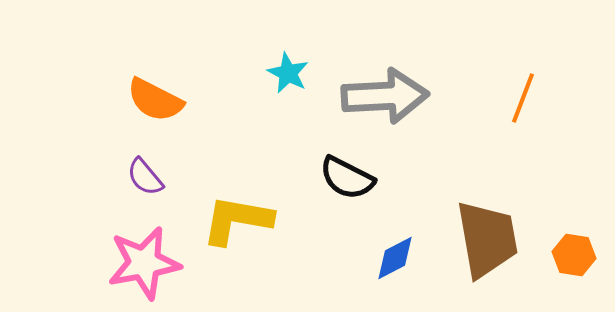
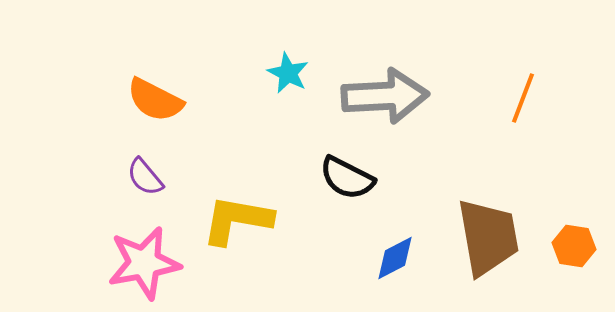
brown trapezoid: moved 1 px right, 2 px up
orange hexagon: moved 9 px up
